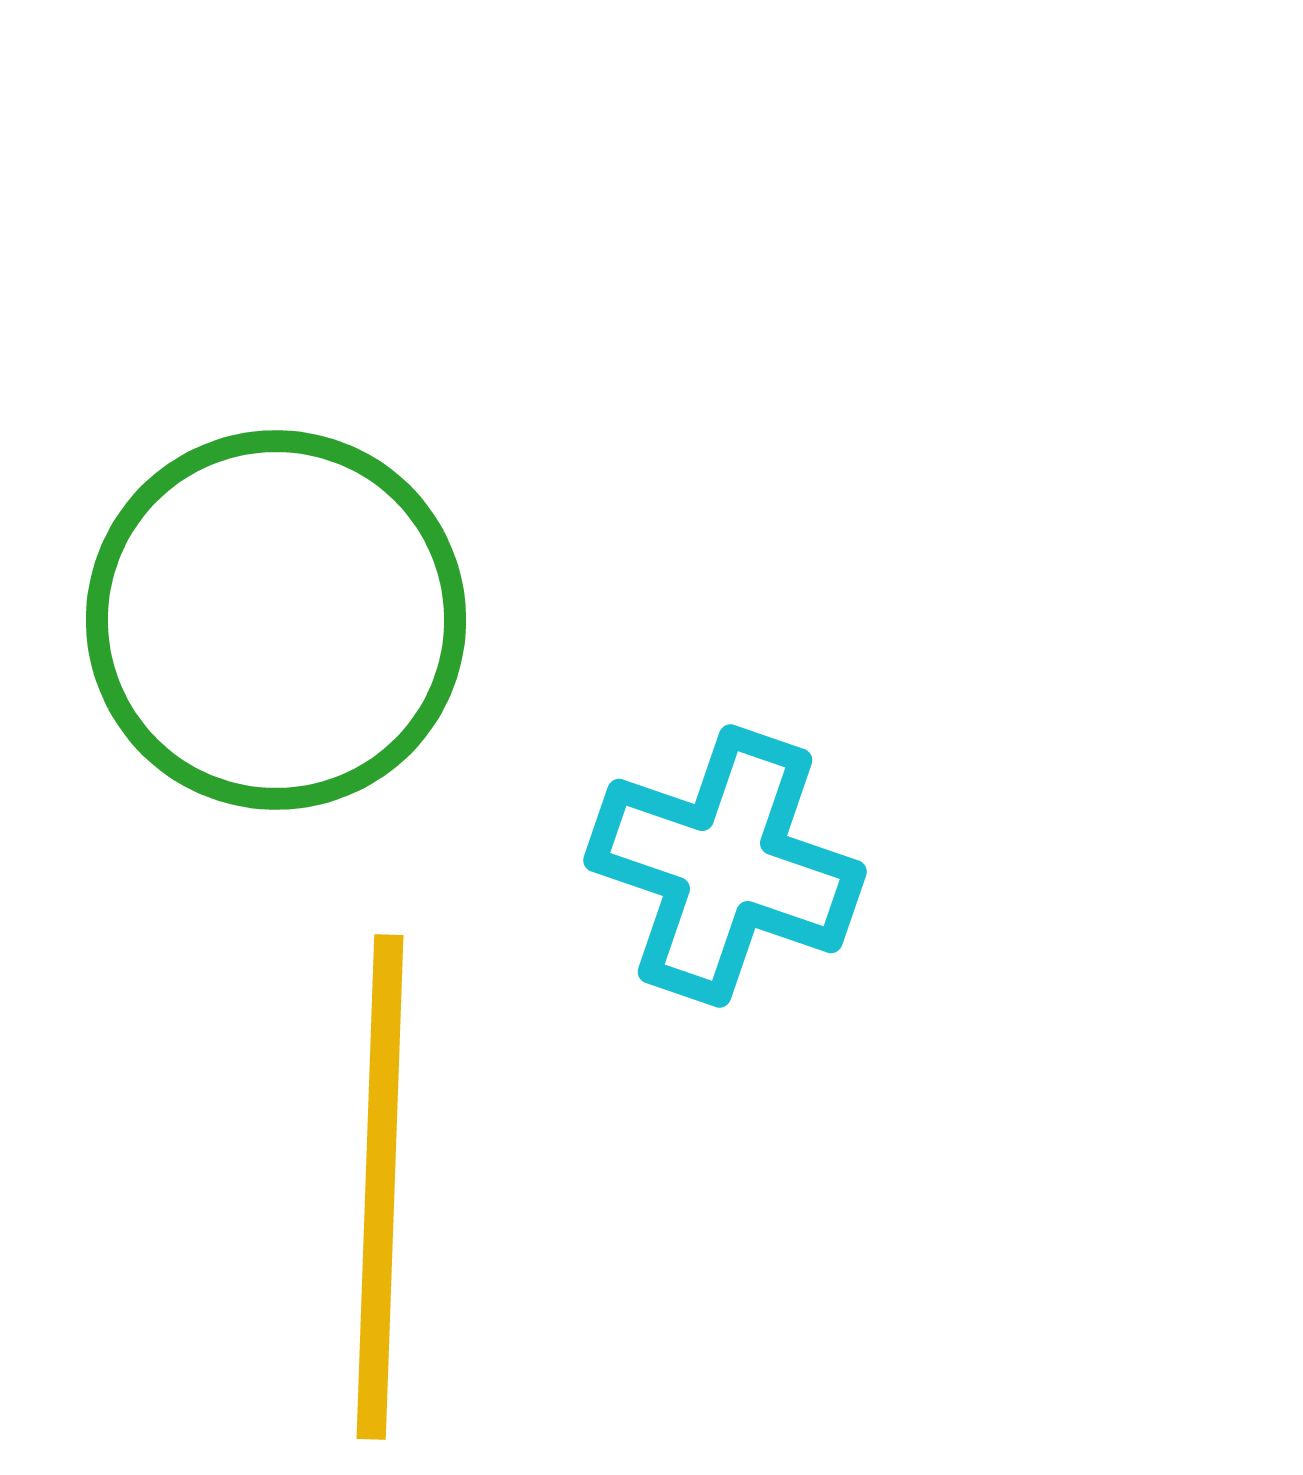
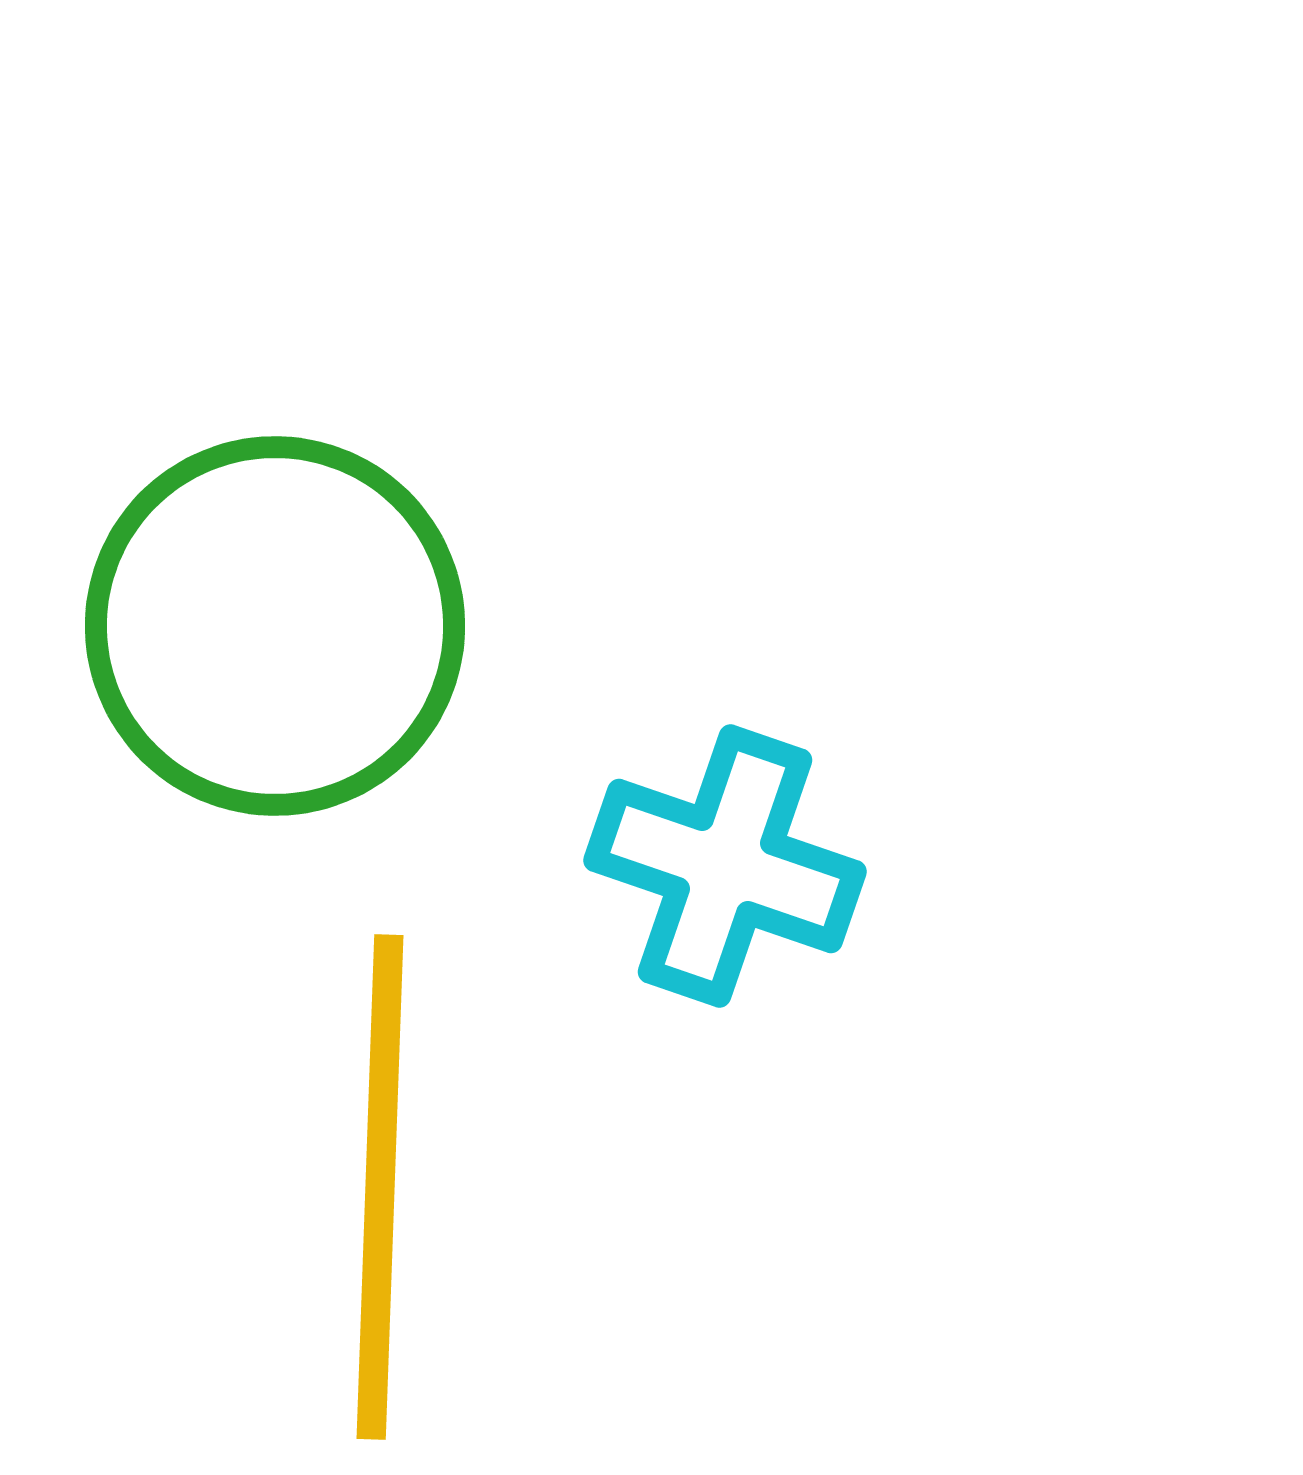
green circle: moved 1 px left, 6 px down
